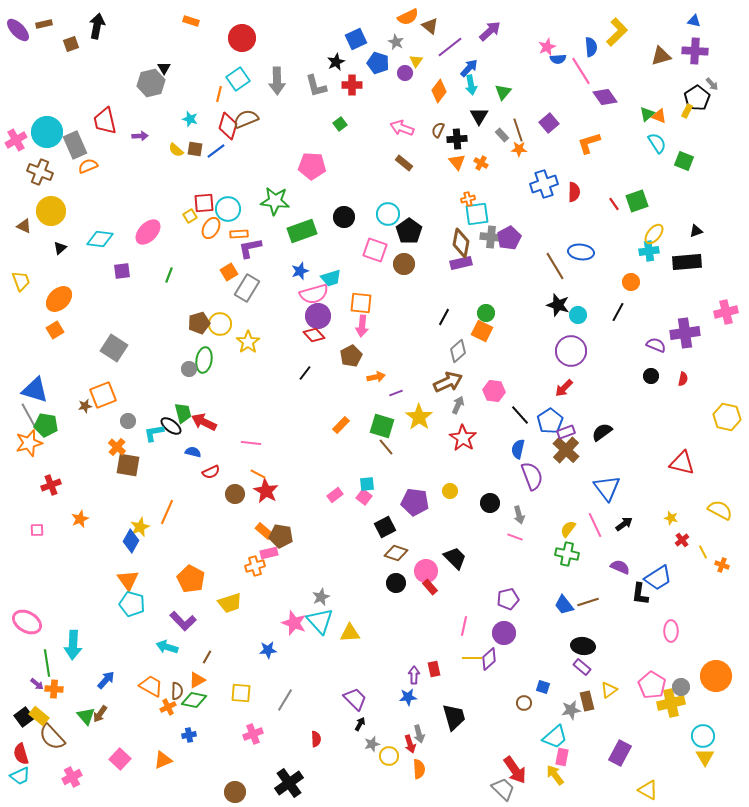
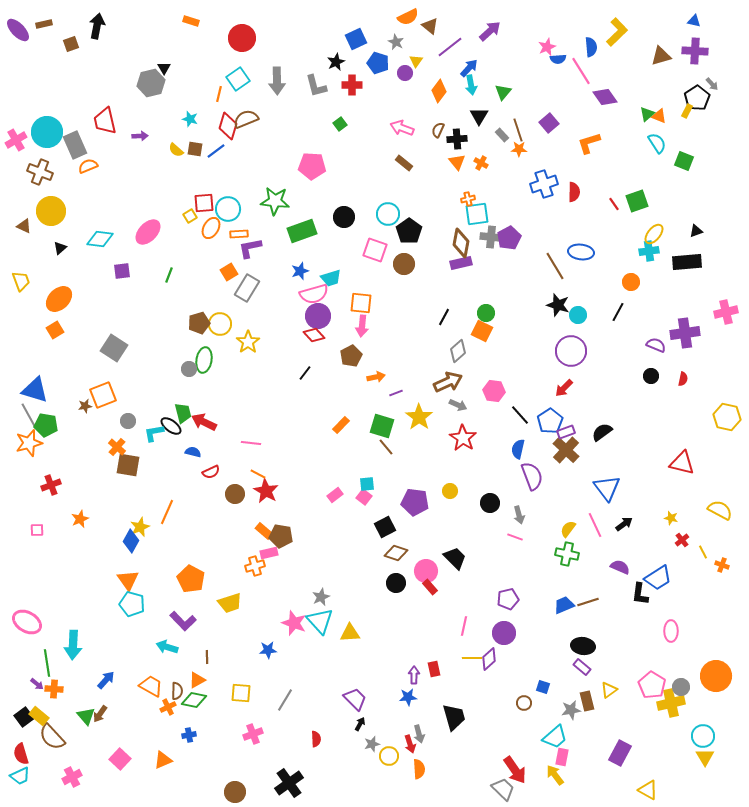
gray arrow at (458, 405): rotated 90 degrees clockwise
blue trapezoid at (564, 605): rotated 105 degrees clockwise
brown line at (207, 657): rotated 32 degrees counterclockwise
